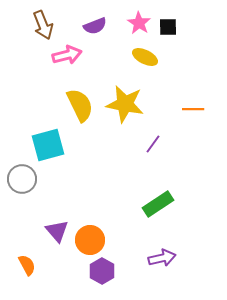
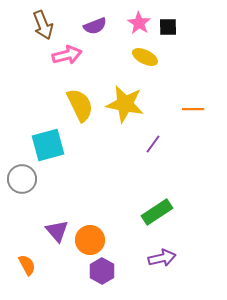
green rectangle: moved 1 px left, 8 px down
